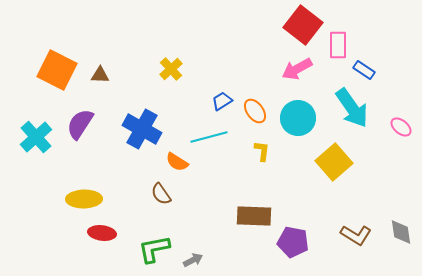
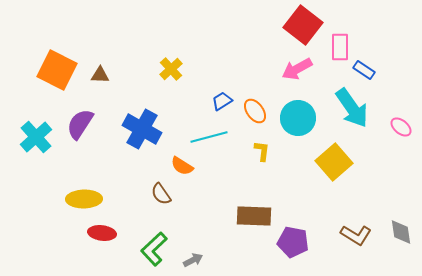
pink rectangle: moved 2 px right, 2 px down
orange semicircle: moved 5 px right, 4 px down
green L-shape: rotated 32 degrees counterclockwise
